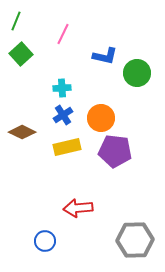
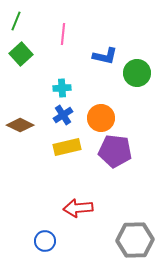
pink line: rotated 20 degrees counterclockwise
brown diamond: moved 2 px left, 7 px up
